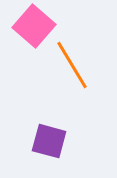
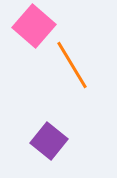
purple square: rotated 24 degrees clockwise
